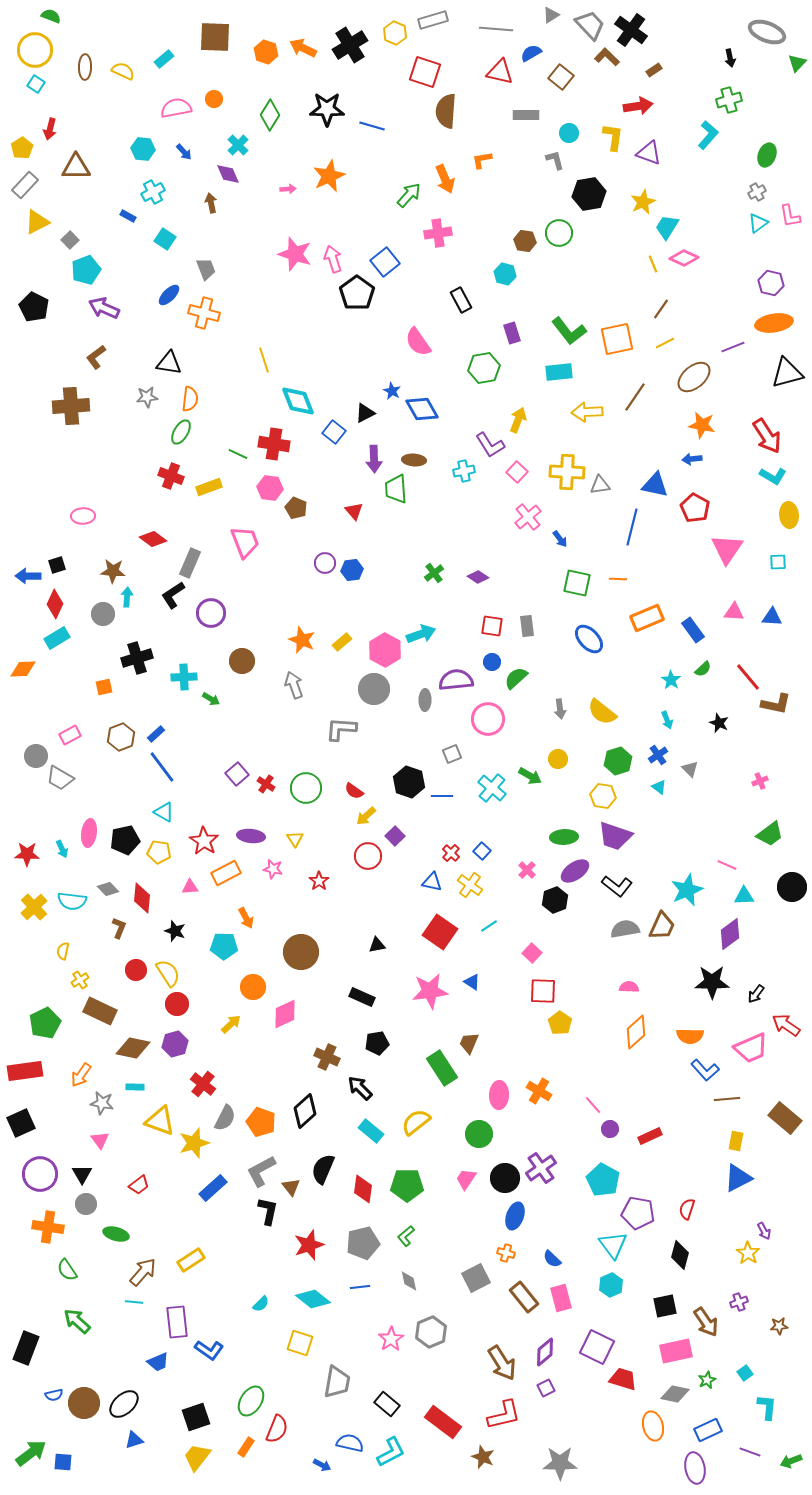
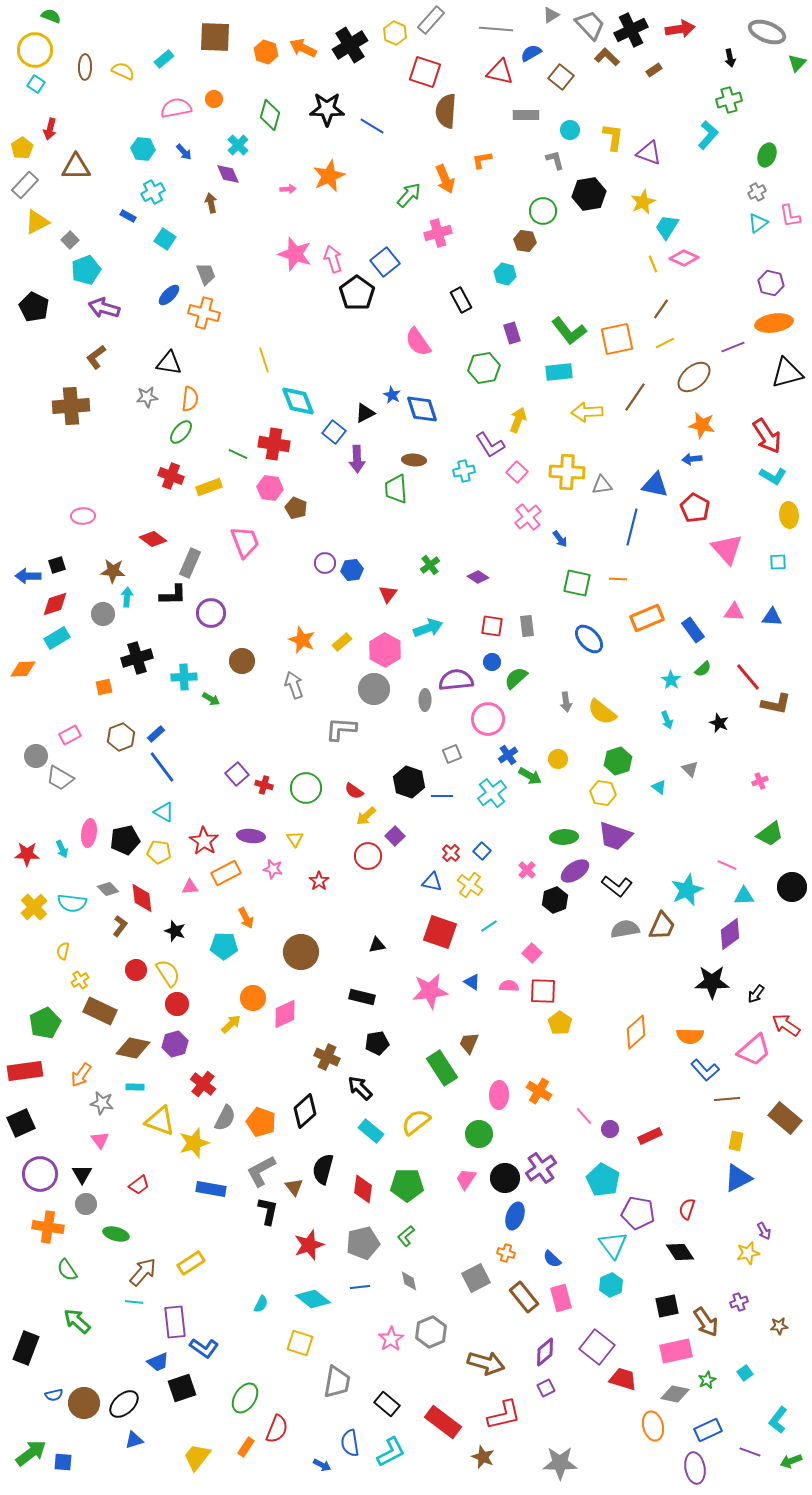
gray rectangle at (433, 20): moved 2 px left; rotated 32 degrees counterclockwise
black cross at (631, 30): rotated 28 degrees clockwise
red arrow at (638, 106): moved 42 px right, 77 px up
green diamond at (270, 115): rotated 16 degrees counterclockwise
blue line at (372, 126): rotated 15 degrees clockwise
cyan circle at (569, 133): moved 1 px right, 3 px up
pink cross at (438, 233): rotated 8 degrees counterclockwise
green circle at (559, 233): moved 16 px left, 22 px up
gray trapezoid at (206, 269): moved 5 px down
purple arrow at (104, 308): rotated 8 degrees counterclockwise
blue star at (392, 391): moved 4 px down
blue diamond at (422, 409): rotated 12 degrees clockwise
green ellipse at (181, 432): rotated 10 degrees clockwise
purple arrow at (374, 459): moved 17 px left
gray triangle at (600, 485): moved 2 px right
red triangle at (354, 511): moved 34 px right, 83 px down; rotated 18 degrees clockwise
pink triangle at (727, 549): rotated 16 degrees counterclockwise
green cross at (434, 573): moved 4 px left, 8 px up
black L-shape at (173, 595): rotated 148 degrees counterclockwise
red diamond at (55, 604): rotated 48 degrees clockwise
cyan arrow at (421, 634): moved 7 px right, 6 px up
gray arrow at (560, 709): moved 6 px right, 7 px up
blue cross at (658, 755): moved 150 px left
red cross at (266, 784): moved 2 px left, 1 px down; rotated 18 degrees counterclockwise
cyan cross at (492, 788): moved 5 px down; rotated 12 degrees clockwise
yellow hexagon at (603, 796): moved 3 px up
red diamond at (142, 898): rotated 12 degrees counterclockwise
cyan semicircle at (72, 901): moved 2 px down
brown L-shape at (119, 928): moved 1 px right, 2 px up; rotated 15 degrees clockwise
red square at (440, 932): rotated 16 degrees counterclockwise
orange circle at (253, 987): moved 11 px down
pink semicircle at (629, 987): moved 120 px left, 1 px up
black rectangle at (362, 997): rotated 10 degrees counterclockwise
pink trapezoid at (751, 1048): moved 3 px right, 2 px down; rotated 18 degrees counterclockwise
pink line at (593, 1105): moved 9 px left, 11 px down
black semicircle at (323, 1169): rotated 8 degrees counterclockwise
brown triangle at (291, 1187): moved 3 px right
blue rectangle at (213, 1188): moved 2 px left, 1 px down; rotated 52 degrees clockwise
yellow star at (748, 1253): rotated 25 degrees clockwise
black diamond at (680, 1255): moved 3 px up; rotated 48 degrees counterclockwise
yellow rectangle at (191, 1260): moved 3 px down
cyan semicircle at (261, 1304): rotated 18 degrees counterclockwise
black square at (665, 1306): moved 2 px right
purple rectangle at (177, 1322): moved 2 px left
purple square at (597, 1347): rotated 12 degrees clockwise
blue L-shape at (209, 1350): moved 5 px left, 2 px up
brown arrow at (502, 1363): moved 16 px left; rotated 42 degrees counterclockwise
green ellipse at (251, 1401): moved 6 px left, 3 px up
cyan L-shape at (767, 1407): moved 11 px right, 13 px down; rotated 148 degrees counterclockwise
black square at (196, 1417): moved 14 px left, 29 px up
blue semicircle at (350, 1443): rotated 112 degrees counterclockwise
